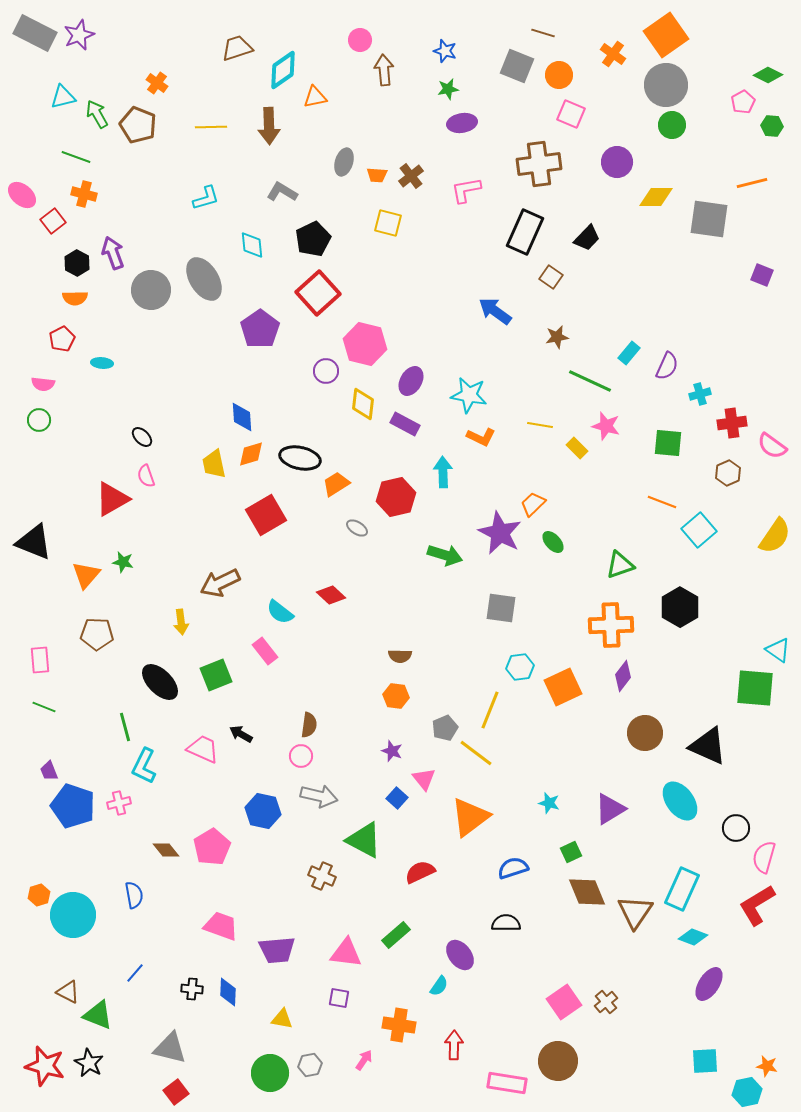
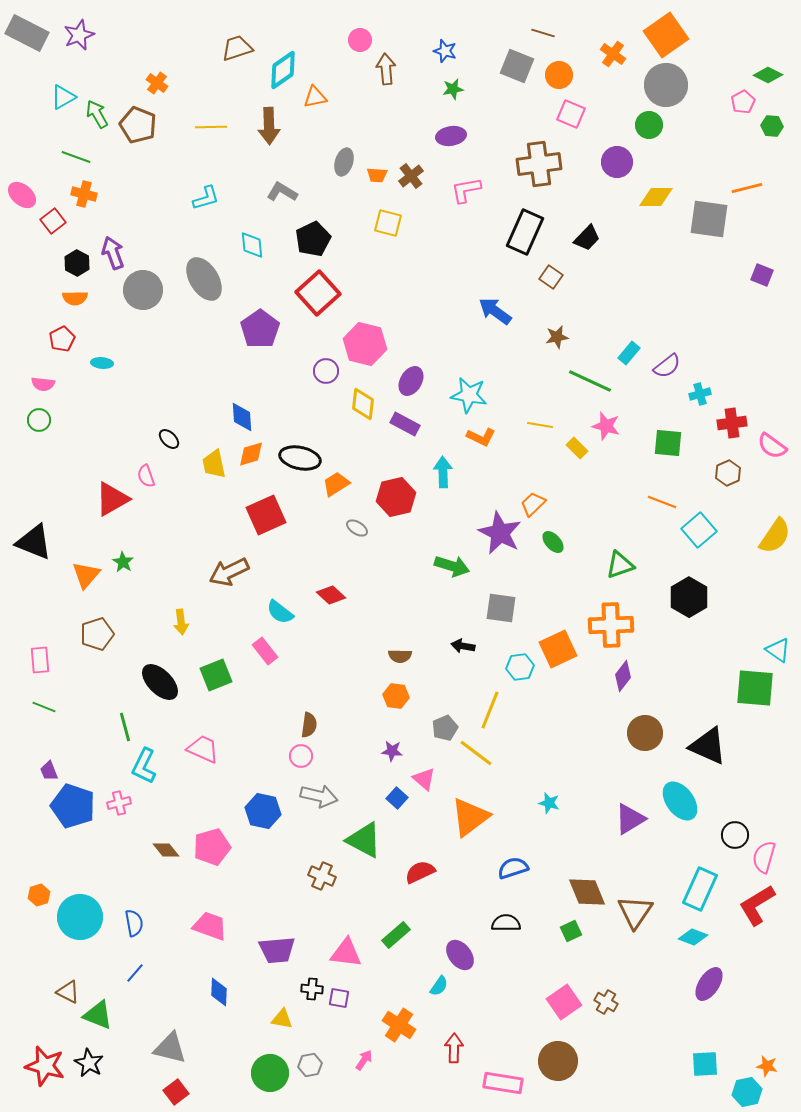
gray rectangle at (35, 33): moved 8 px left
brown arrow at (384, 70): moved 2 px right, 1 px up
green star at (448, 89): moved 5 px right
cyan triangle at (63, 97): rotated 16 degrees counterclockwise
purple ellipse at (462, 123): moved 11 px left, 13 px down
green circle at (672, 125): moved 23 px left
orange line at (752, 183): moved 5 px left, 5 px down
gray circle at (151, 290): moved 8 px left
purple semicircle at (667, 366): rotated 28 degrees clockwise
black ellipse at (142, 437): moved 27 px right, 2 px down
red square at (266, 515): rotated 6 degrees clockwise
green arrow at (445, 555): moved 7 px right, 11 px down
green star at (123, 562): rotated 20 degrees clockwise
brown arrow at (220, 583): moved 9 px right, 11 px up
black hexagon at (680, 607): moved 9 px right, 10 px up
brown pentagon at (97, 634): rotated 20 degrees counterclockwise
orange square at (563, 687): moved 5 px left, 38 px up
black arrow at (241, 734): moved 222 px right, 88 px up; rotated 20 degrees counterclockwise
purple star at (392, 751): rotated 15 degrees counterclockwise
pink triangle at (424, 779): rotated 10 degrees counterclockwise
purple triangle at (610, 809): moved 20 px right, 10 px down
black circle at (736, 828): moved 1 px left, 7 px down
pink pentagon at (212, 847): rotated 15 degrees clockwise
green square at (571, 852): moved 79 px down
cyan rectangle at (682, 889): moved 18 px right
blue semicircle at (134, 895): moved 28 px down
cyan circle at (73, 915): moved 7 px right, 2 px down
pink trapezoid at (221, 926): moved 11 px left
black cross at (192, 989): moved 120 px right
blue diamond at (228, 992): moved 9 px left
brown cross at (606, 1002): rotated 20 degrees counterclockwise
orange cross at (399, 1025): rotated 24 degrees clockwise
red arrow at (454, 1045): moved 3 px down
cyan square at (705, 1061): moved 3 px down
pink rectangle at (507, 1083): moved 4 px left
